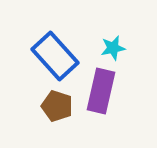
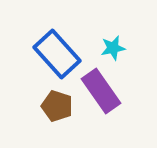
blue rectangle: moved 2 px right, 2 px up
purple rectangle: rotated 48 degrees counterclockwise
